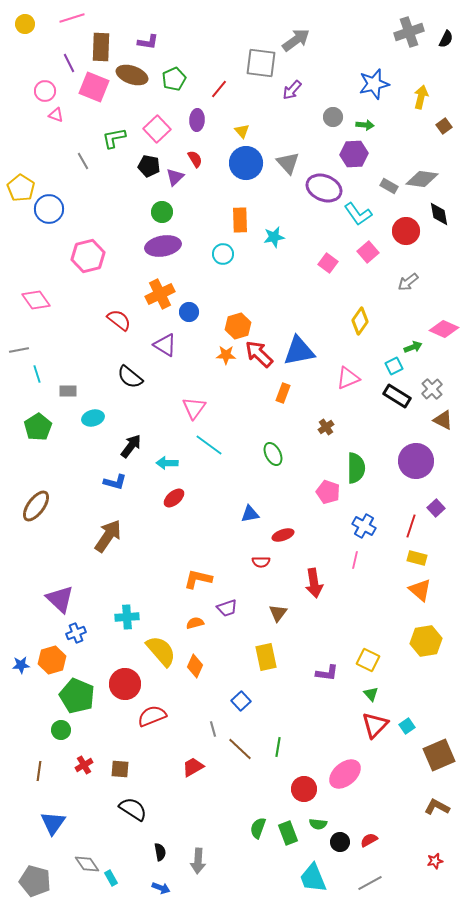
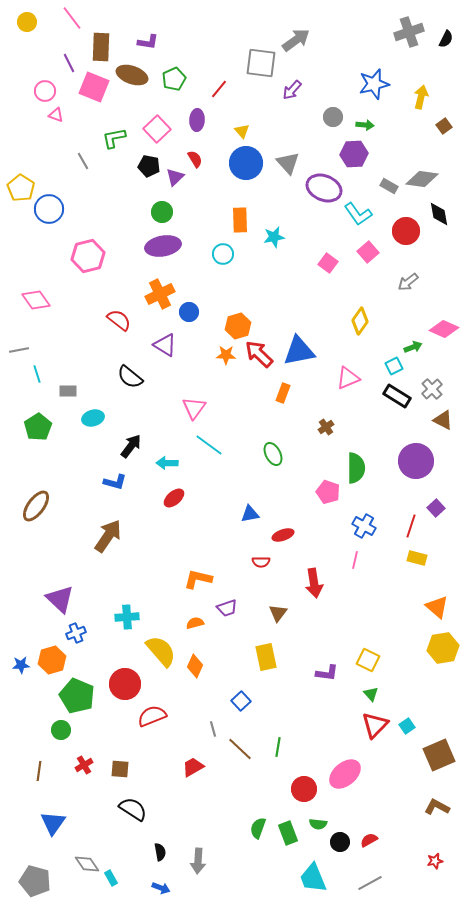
pink line at (72, 18): rotated 70 degrees clockwise
yellow circle at (25, 24): moved 2 px right, 2 px up
orange triangle at (420, 590): moved 17 px right, 17 px down
yellow hexagon at (426, 641): moved 17 px right, 7 px down
